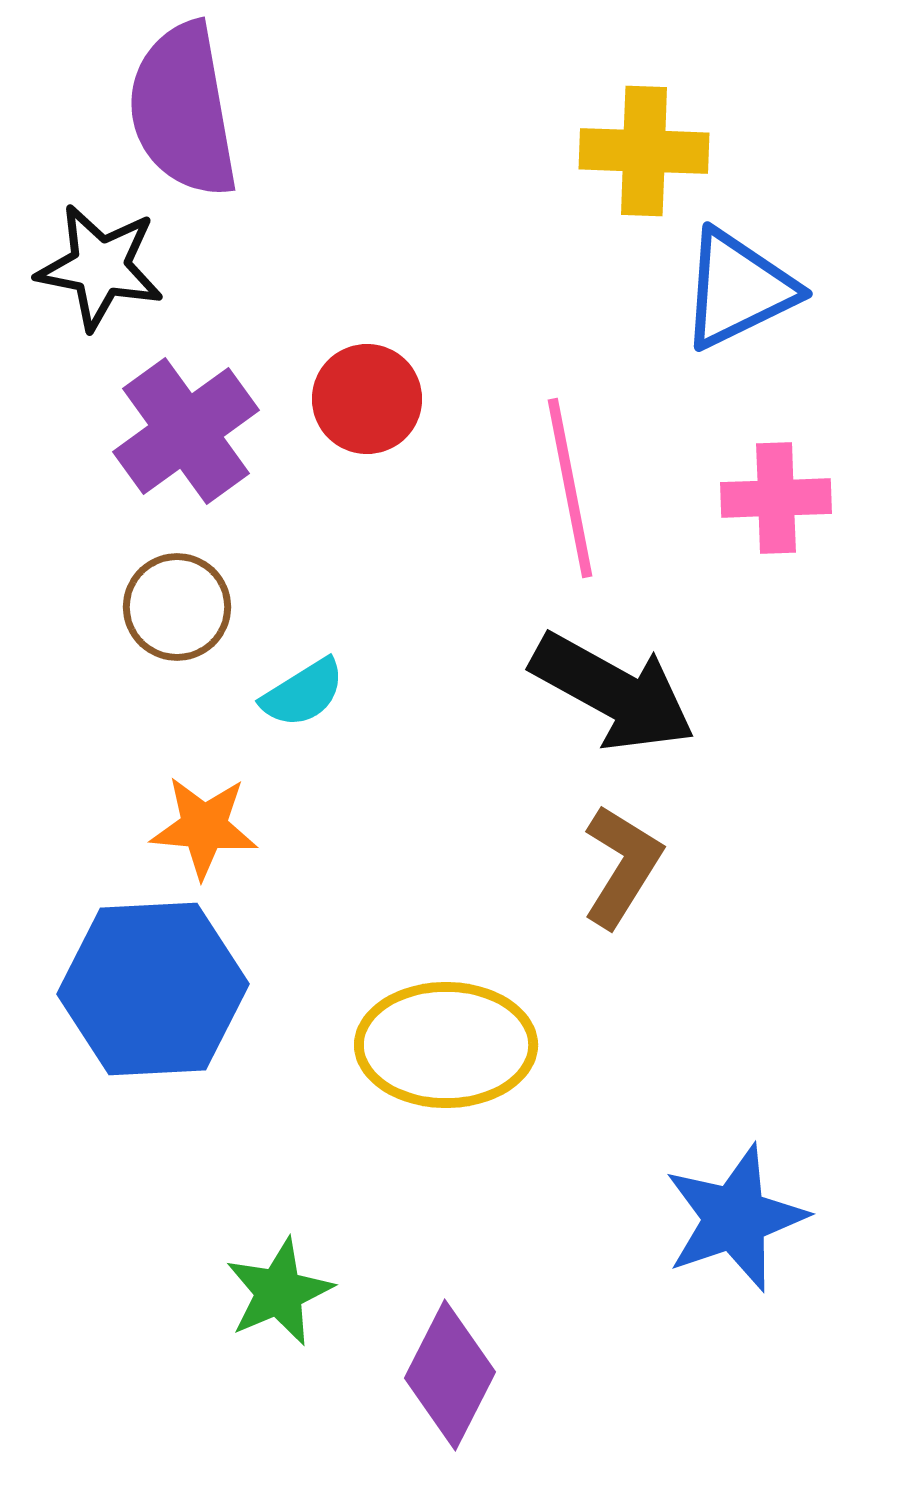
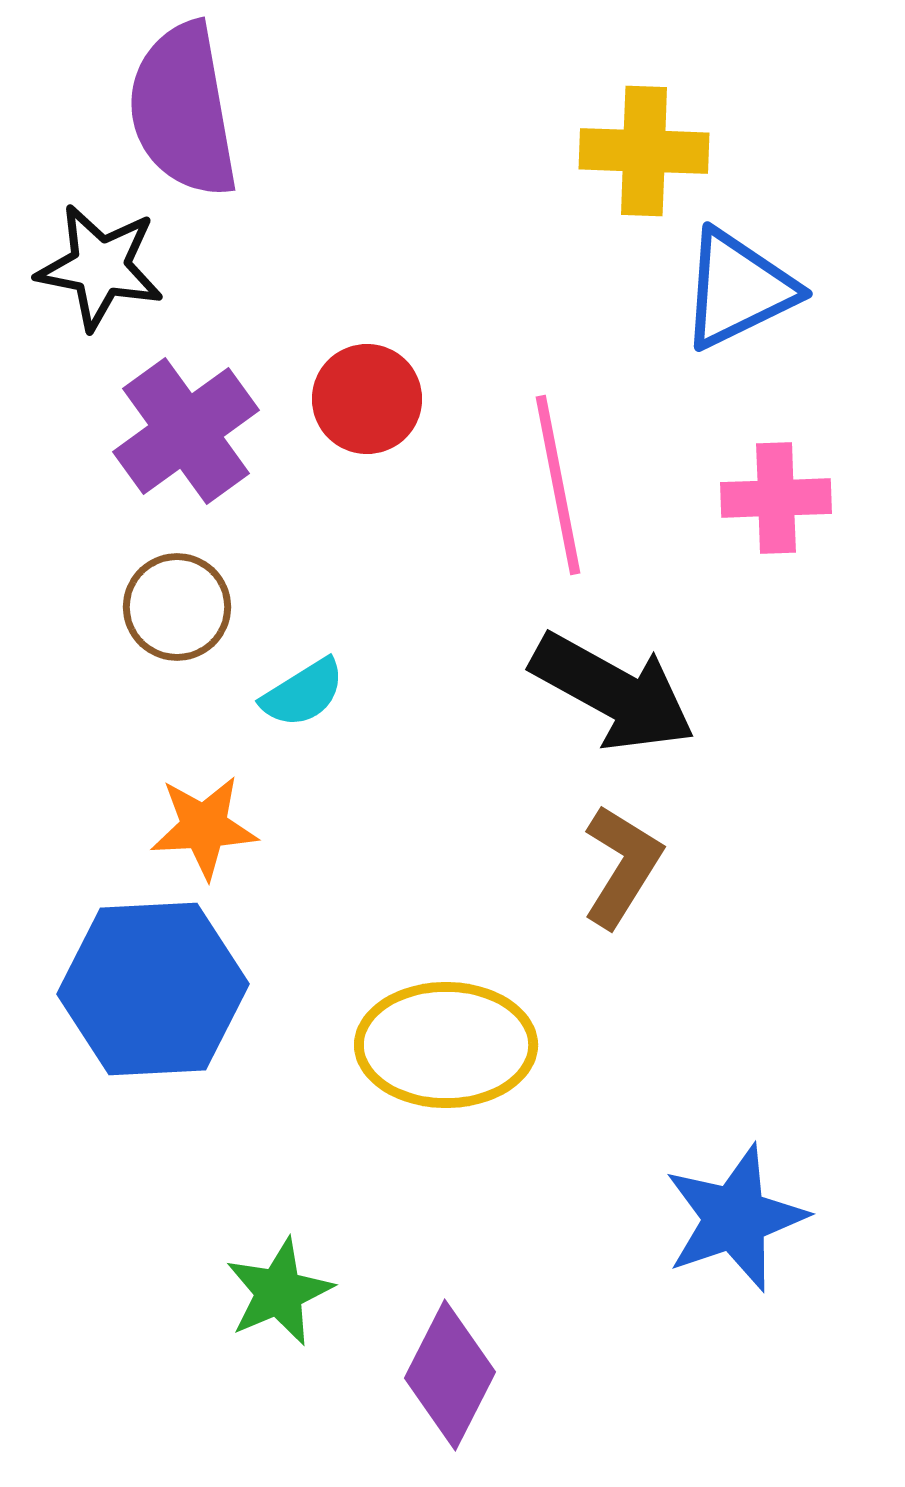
pink line: moved 12 px left, 3 px up
orange star: rotated 8 degrees counterclockwise
